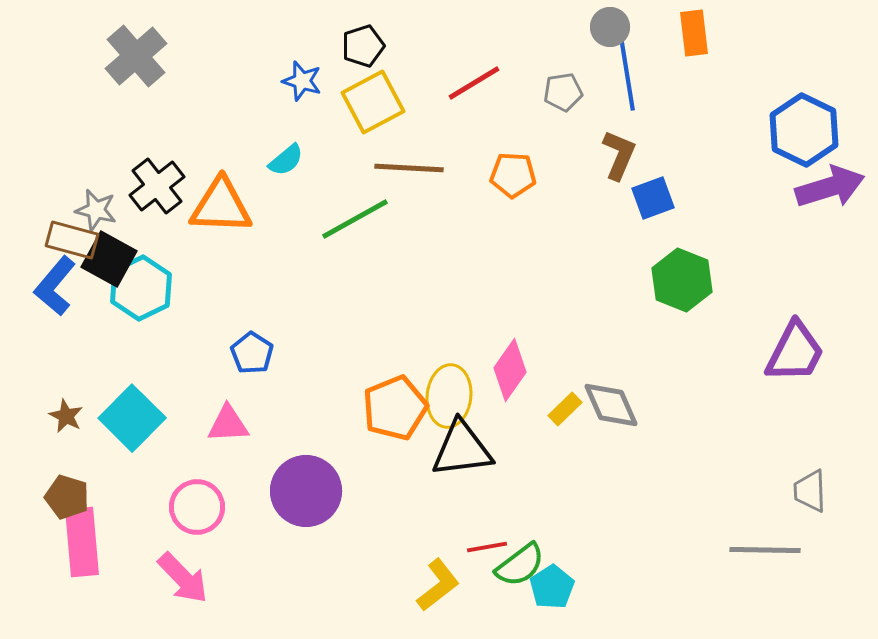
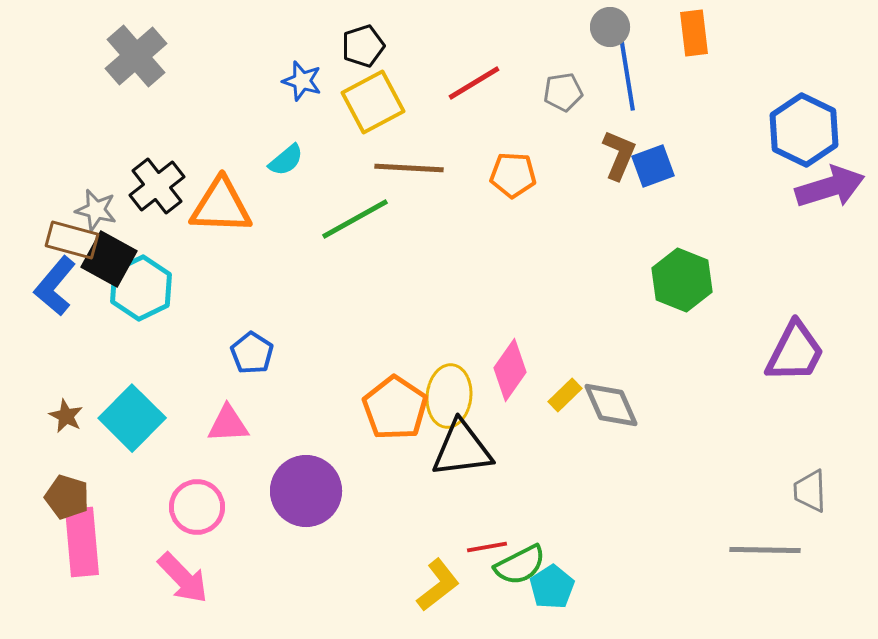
blue square at (653, 198): moved 32 px up
orange pentagon at (395, 408): rotated 16 degrees counterclockwise
yellow rectangle at (565, 409): moved 14 px up
green semicircle at (520, 565): rotated 10 degrees clockwise
